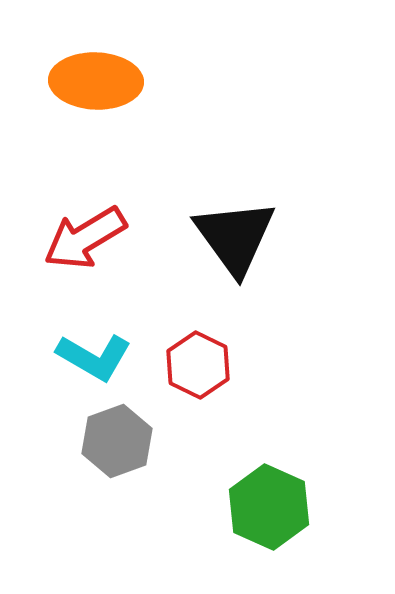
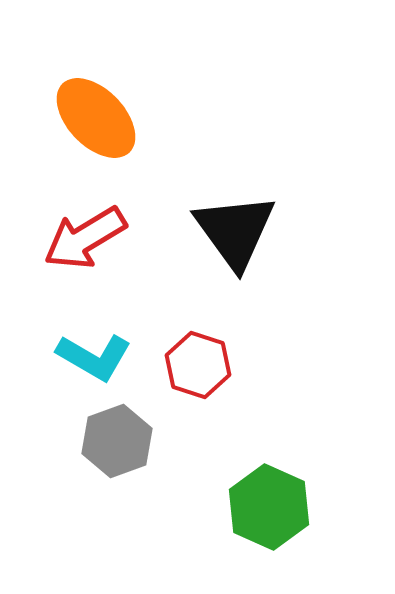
orange ellipse: moved 37 px down; rotated 44 degrees clockwise
black triangle: moved 6 px up
red hexagon: rotated 8 degrees counterclockwise
